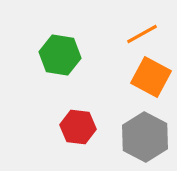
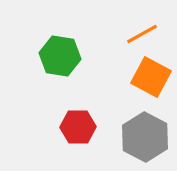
green hexagon: moved 1 px down
red hexagon: rotated 8 degrees counterclockwise
